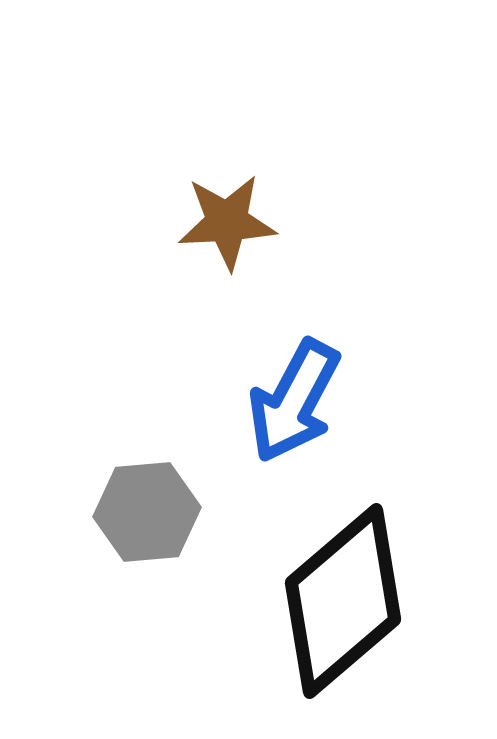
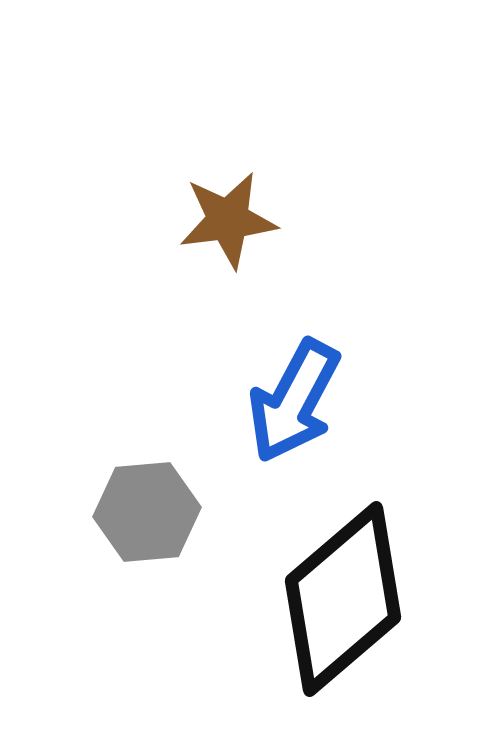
brown star: moved 1 px right, 2 px up; rotated 4 degrees counterclockwise
black diamond: moved 2 px up
